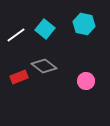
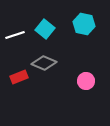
white line: moved 1 px left; rotated 18 degrees clockwise
gray diamond: moved 3 px up; rotated 15 degrees counterclockwise
